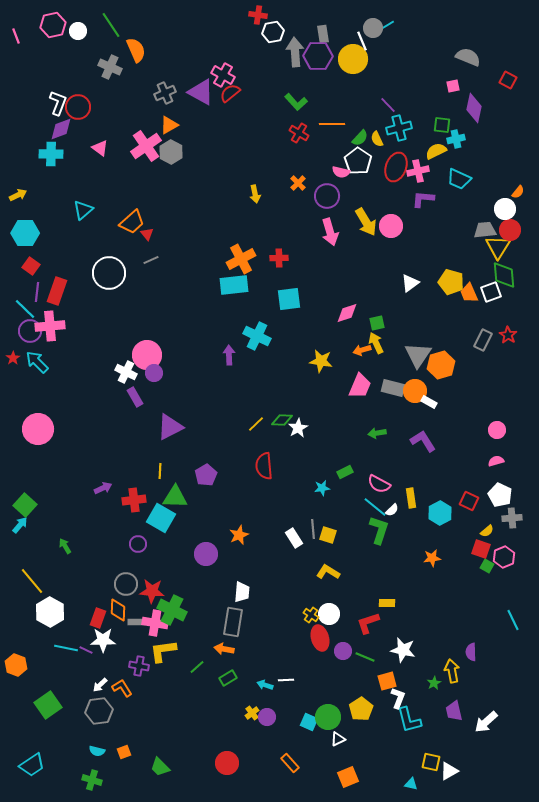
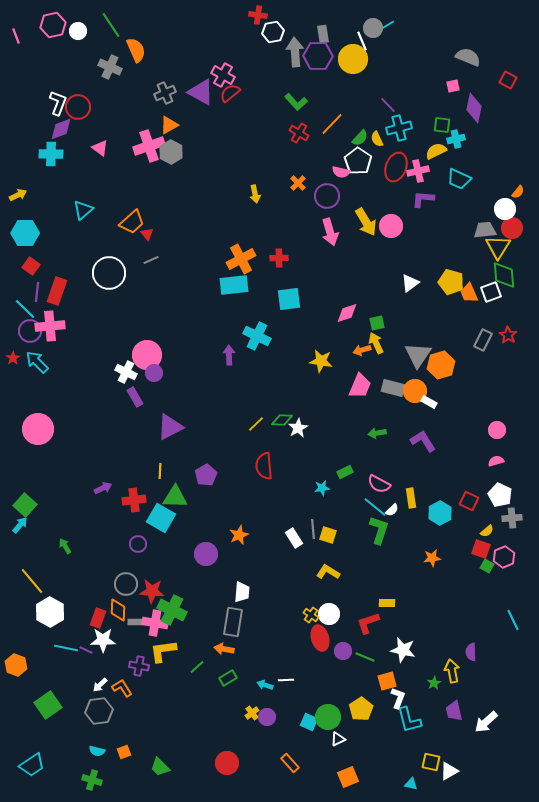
orange line at (332, 124): rotated 45 degrees counterclockwise
pink cross at (146, 146): moved 3 px right; rotated 16 degrees clockwise
red circle at (510, 230): moved 2 px right, 2 px up
